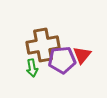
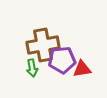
red triangle: moved 14 px down; rotated 42 degrees clockwise
